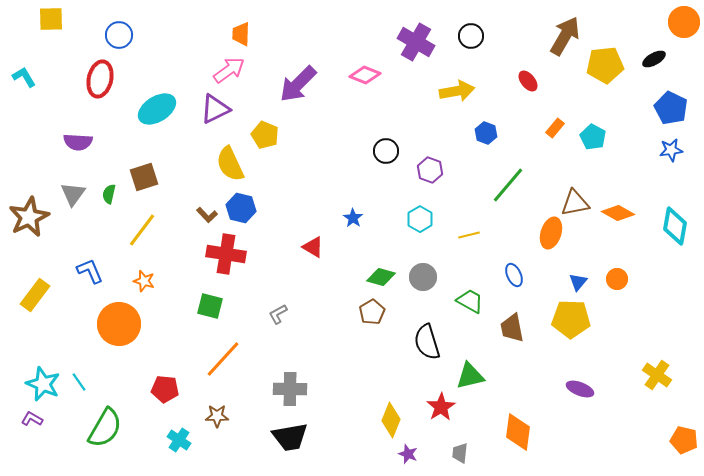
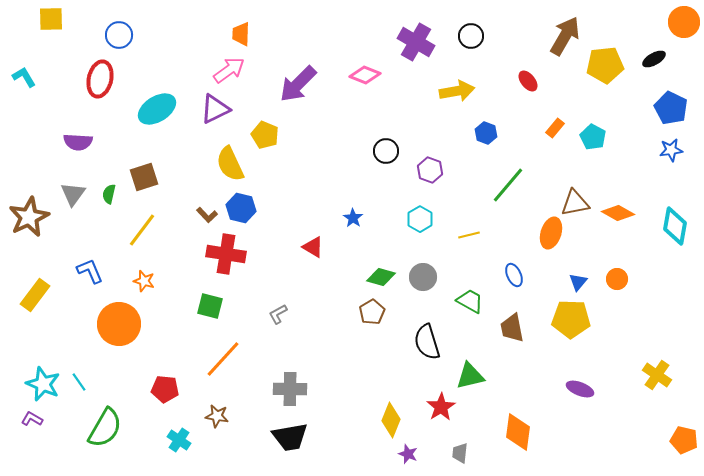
brown star at (217, 416): rotated 10 degrees clockwise
